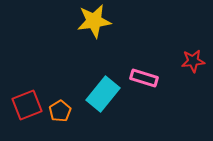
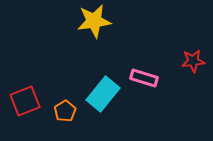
red square: moved 2 px left, 4 px up
orange pentagon: moved 5 px right
